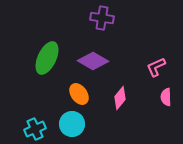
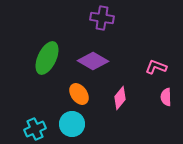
pink L-shape: rotated 45 degrees clockwise
